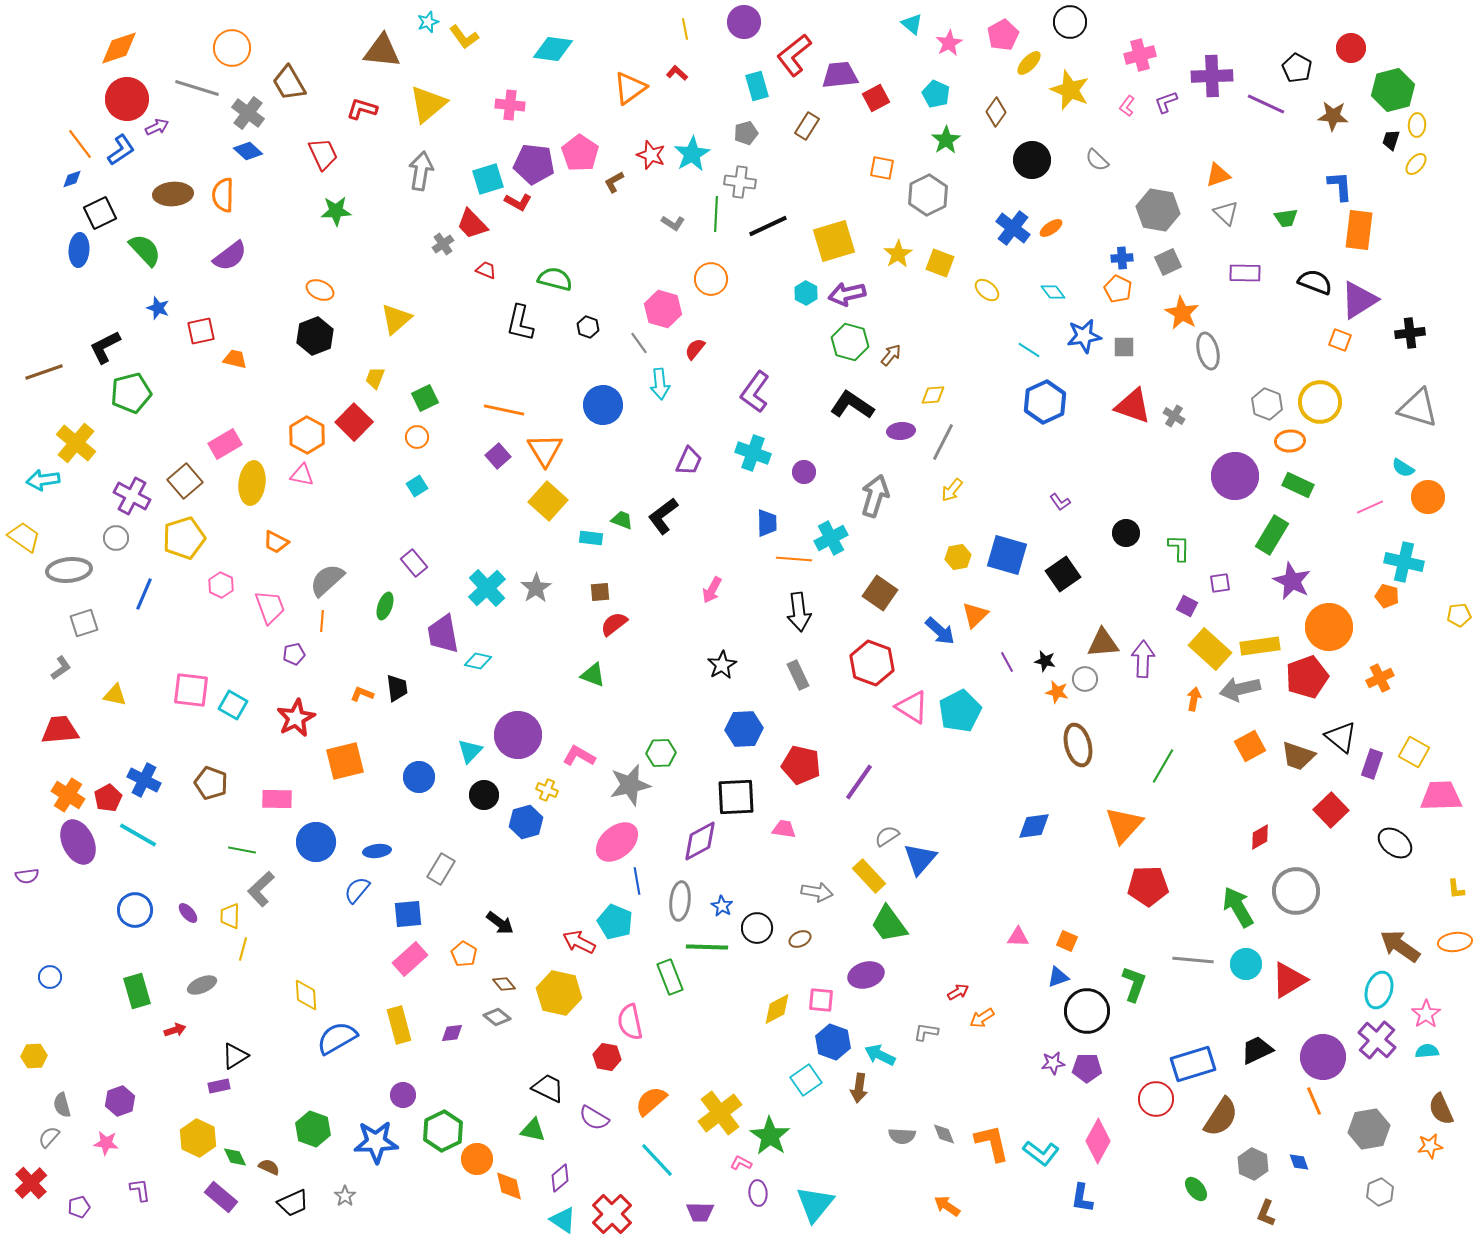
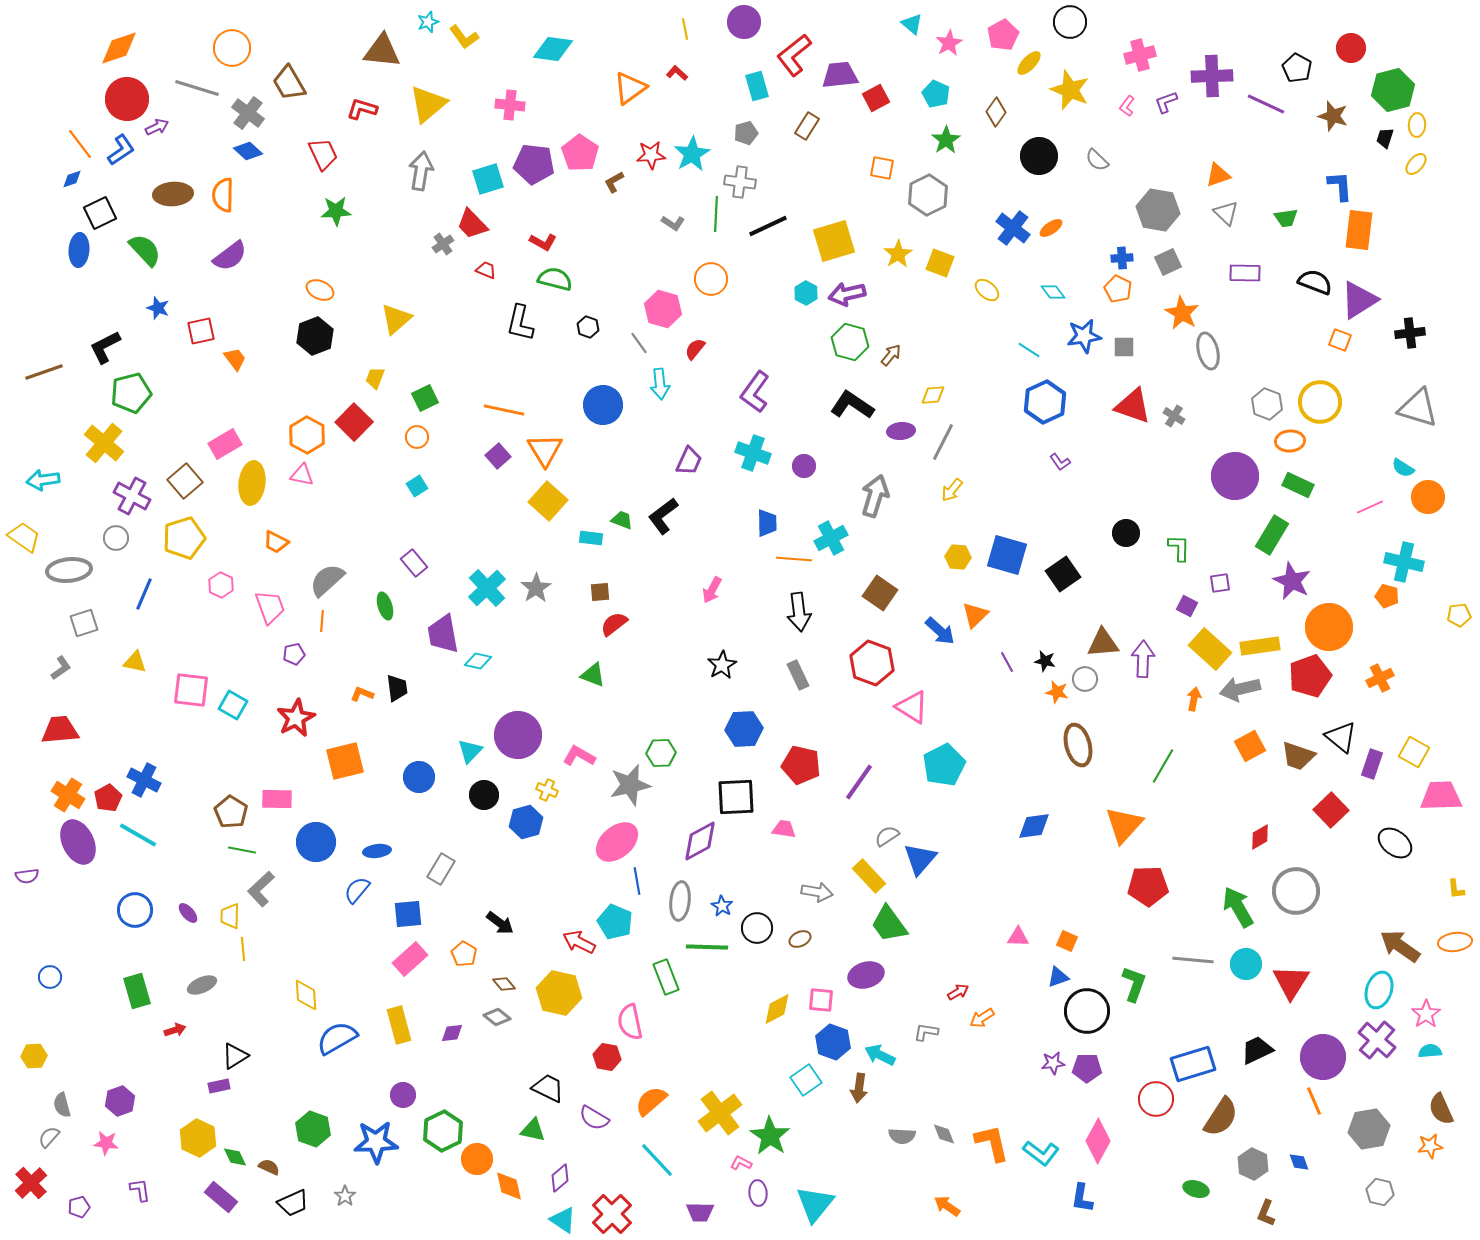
brown star at (1333, 116): rotated 12 degrees clockwise
black trapezoid at (1391, 140): moved 6 px left, 2 px up
red star at (651, 155): rotated 24 degrees counterclockwise
black circle at (1032, 160): moved 7 px right, 4 px up
red L-shape at (518, 202): moved 25 px right, 40 px down
orange trapezoid at (235, 359): rotated 40 degrees clockwise
yellow cross at (76, 443): moved 28 px right
purple circle at (804, 472): moved 6 px up
purple L-shape at (1060, 502): moved 40 px up
yellow hexagon at (958, 557): rotated 15 degrees clockwise
green ellipse at (385, 606): rotated 36 degrees counterclockwise
red pentagon at (1307, 677): moved 3 px right, 1 px up
yellow triangle at (115, 695): moved 20 px right, 33 px up
cyan pentagon at (960, 711): moved 16 px left, 54 px down
brown pentagon at (211, 783): moved 20 px right, 29 px down; rotated 12 degrees clockwise
yellow line at (243, 949): rotated 20 degrees counterclockwise
green rectangle at (670, 977): moved 4 px left
red triangle at (1289, 980): moved 2 px right, 2 px down; rotated 27 degrees counterclockwise
cyan semicircle at (1427, 1051): moved 3 px right
green ellipse at (1196, 1189): rotated 35 degrees counterclockwise
gray hexagon at (1380, 1192): rotated 24 degrees counterclockwise
